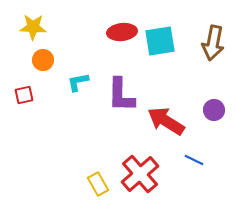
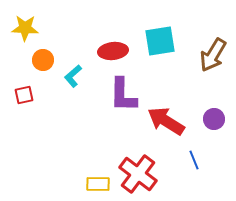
yellow star: moved 8 px left, 1 px down
red ellipse: moved 9 px left, 19 px down
brown arrow: moved 12 px down; rotated 20 degrees clockwise
cyan L-shape: moved 5 px left, 6 px up; rotated 30 degrees counterclockwise
purple L-shape: moved 2 px right
purple circle: moved 9 px down
blue line: rotated 42 degrees clockwise
red cross: moved 2 px left; rotated 12 degrees counterclockwise
yellow rectangle: rotated 60 degrees counterclockwise
